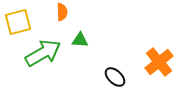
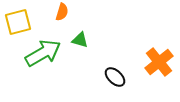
orange semicircle: rotated 18 degrees clockwise
green triangle: rotated 12 degrees clockwise
